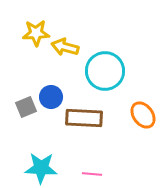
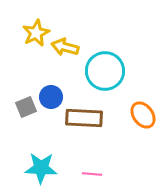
yellow star: rotated 24 degrees counterclockwise
